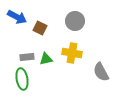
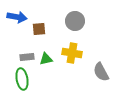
blue arrow: rotated 18 degrees counterclockwise
brown square: moved 1 px left, 1 px down; rotated 32 degrees counterclockwise
